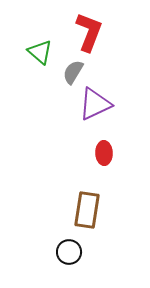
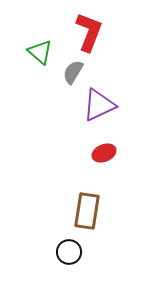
purple triangle: moved 4 px right, 1 px down
red ellipse: rotated 70 degrees clockwise
brown rectangle: moved 1 px down
